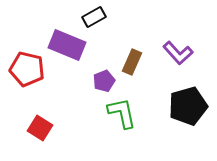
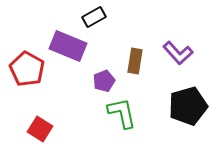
purple rectangle: moved 1 px right, 1 px down
brown rectangle: moved 3 px right, 1 px up; rotated 15 degrees counterclockwise
red pentagon: rotated 16 degrees clockwise
red square: moved 1 px down
